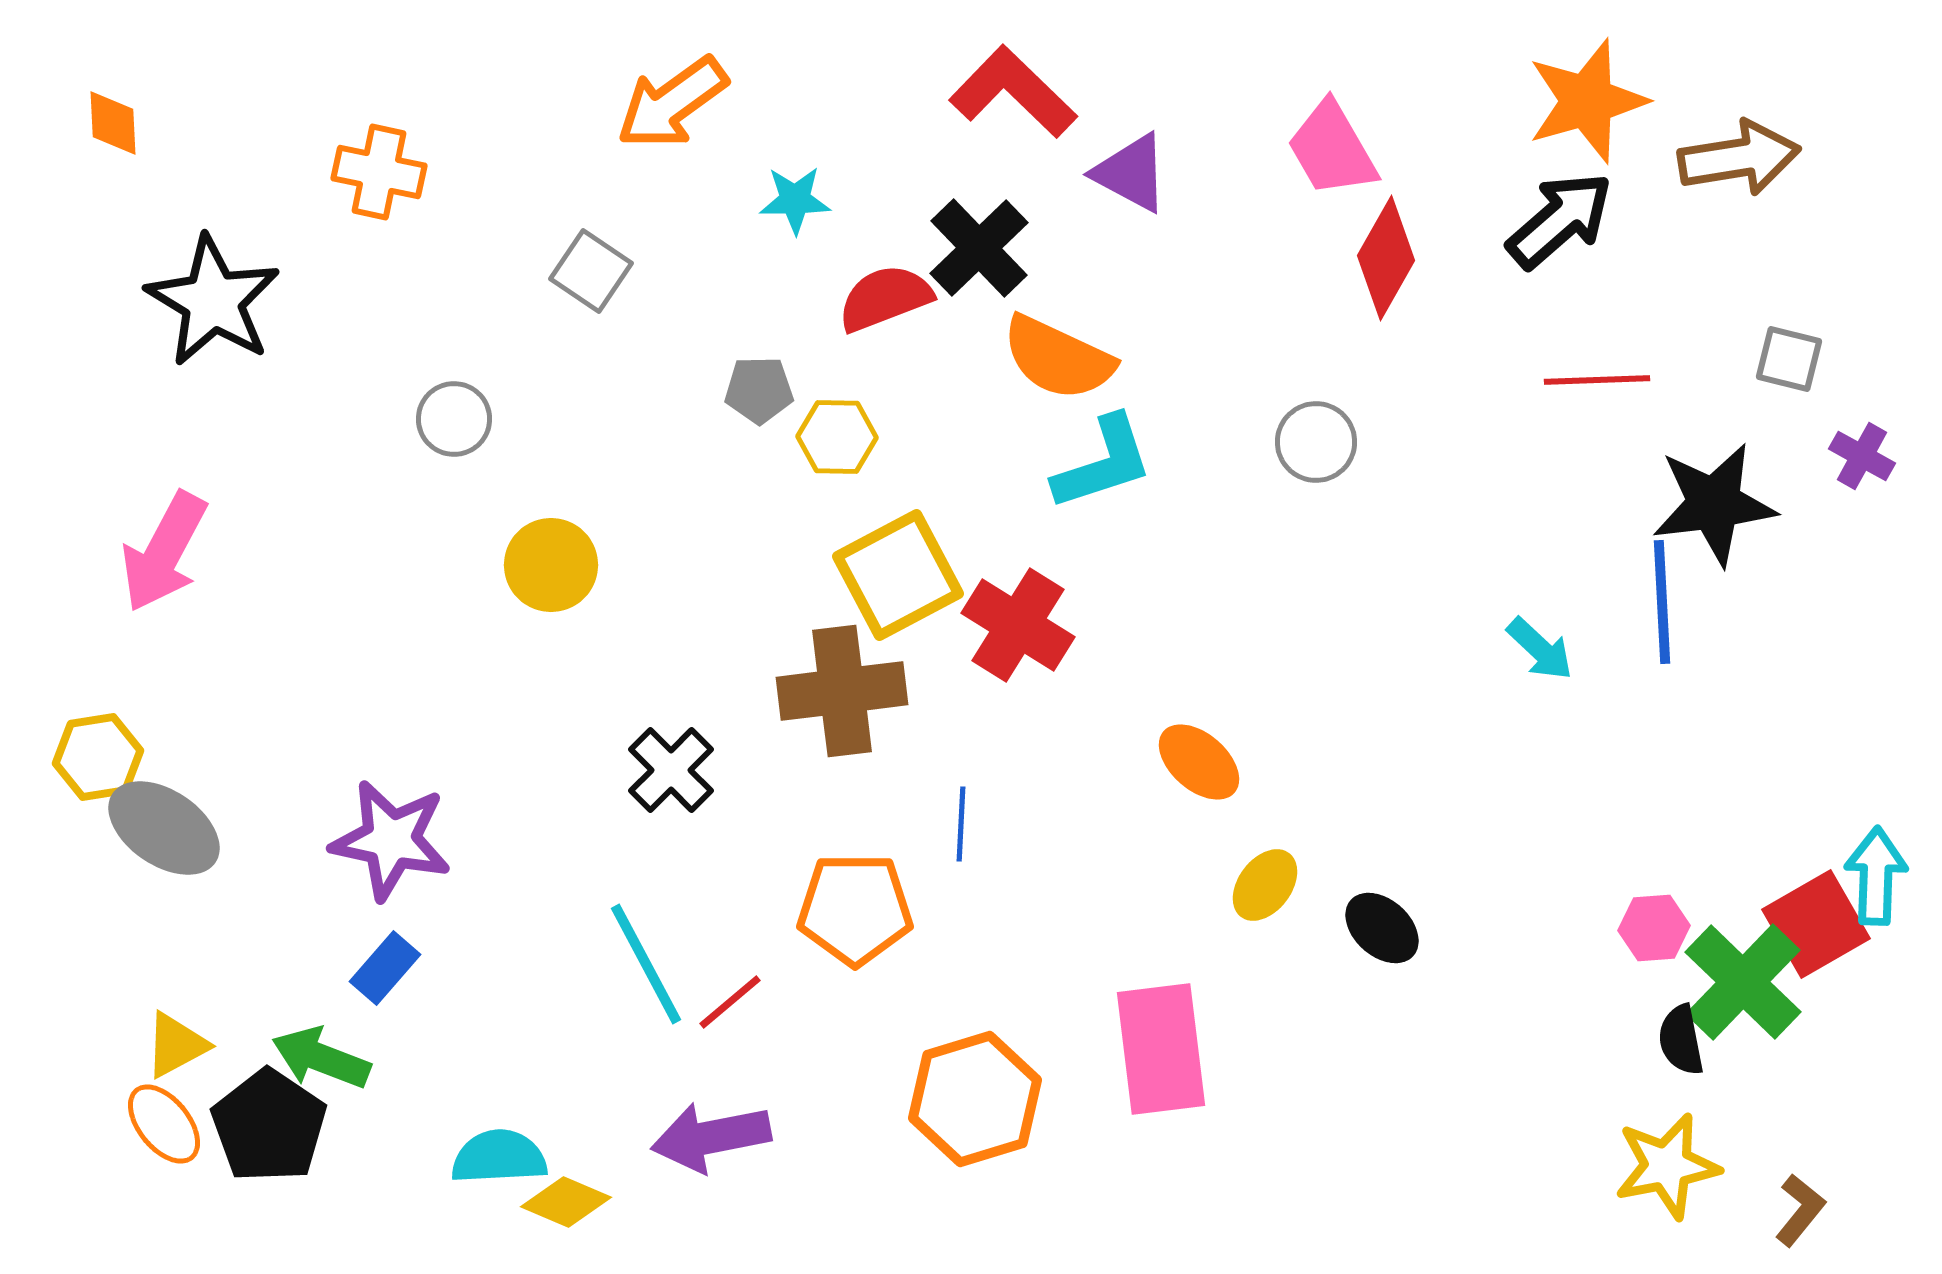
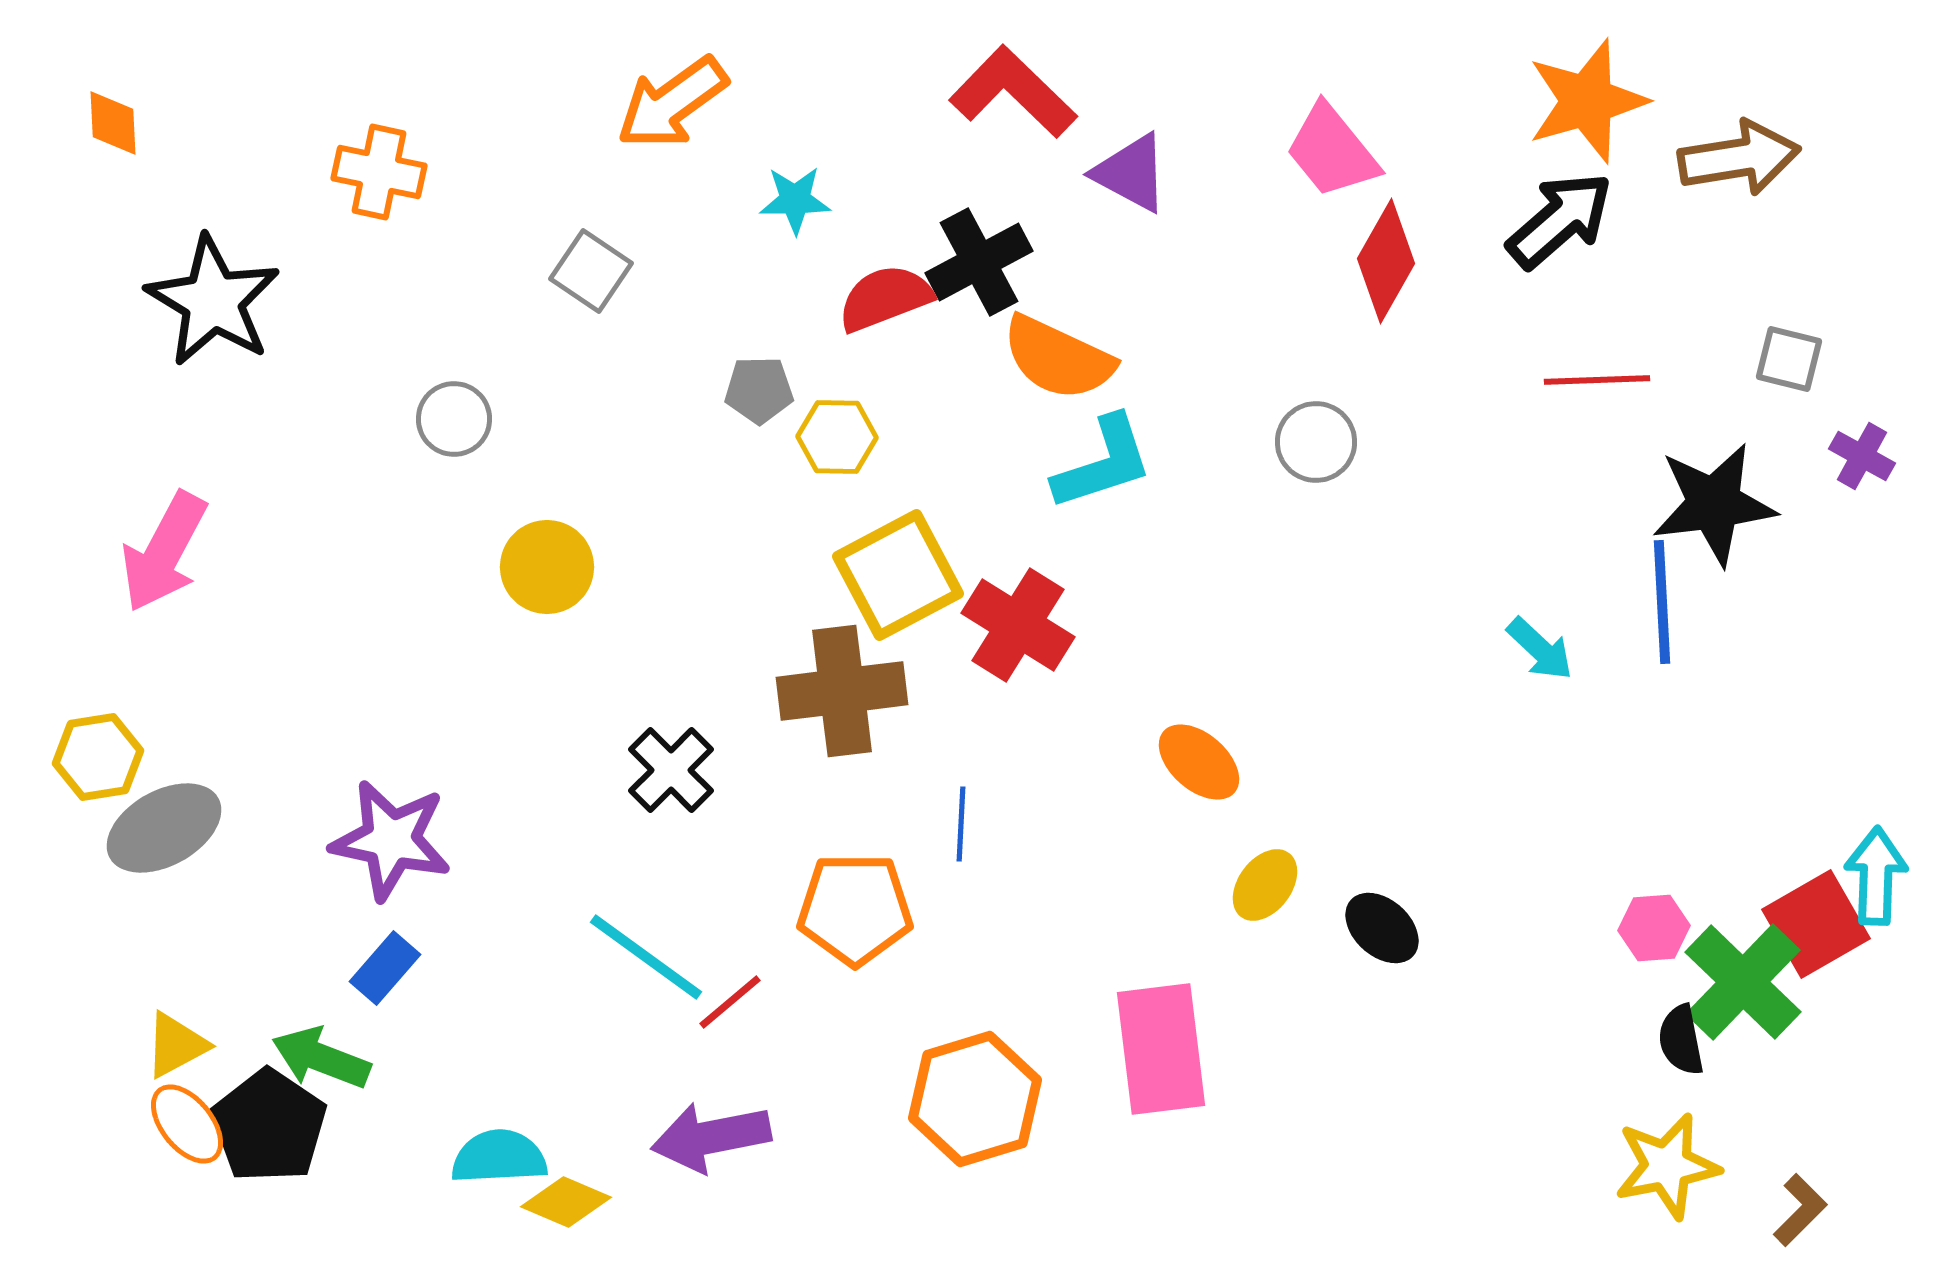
pink trapezoid at (1332, 149): moved 2 px down; rotated 9 degrees counterclockwise
black cross at (979, 248): moved 14 px down; rotated 16 degrees clockwise
red diamond at (1386, 258): moved 3 px down
yellow circle at (551, 565): moved 4 px left, 2 px down
gray ellipse at (164, 828): rotated 63 degrees counterclockwise
cyan line at (646, 964): moved 7 px up; rotated 26 degrees counterclockwise
orange ellipse at (164, 1124): moved 23 px right
brown L-shape at (1800, 1210): rotated 6 degrees clockwise
